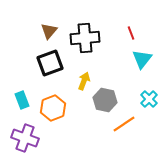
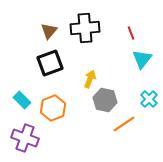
black cross: moved 10 px up
yellow arrow: moved 6 px right, 2 px up
cyan rectangle: rotated 24 degrees counterclockwise
